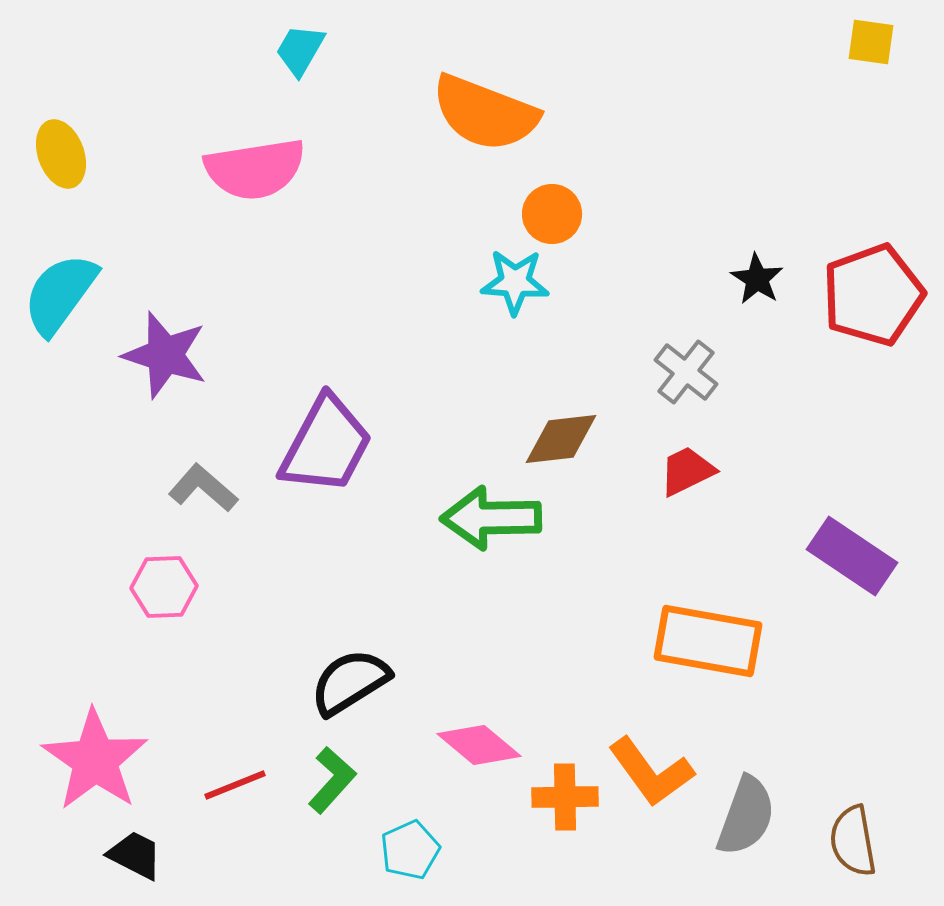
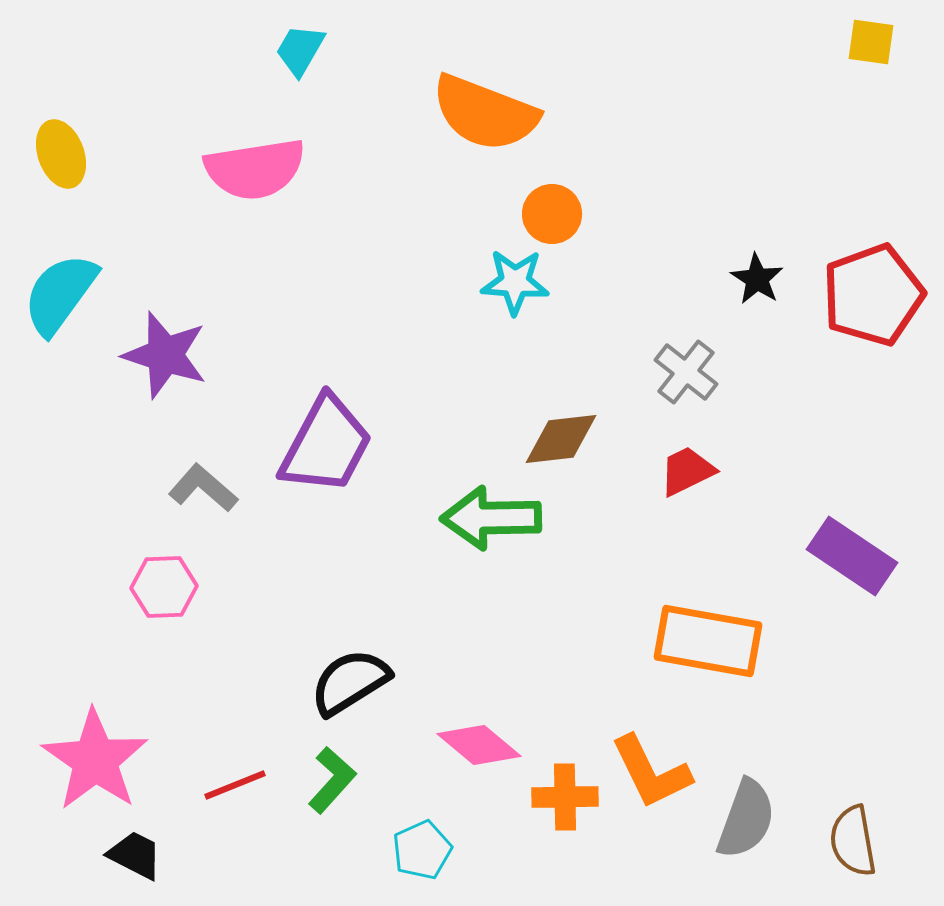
orange L-shape: rotated 10 degrees clockwise
gray semicircle: moved 3 px down
cyan pentagon: moved 12 px right
